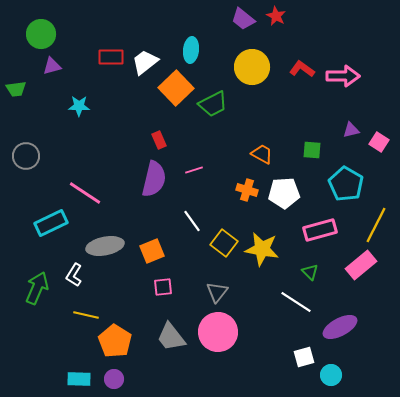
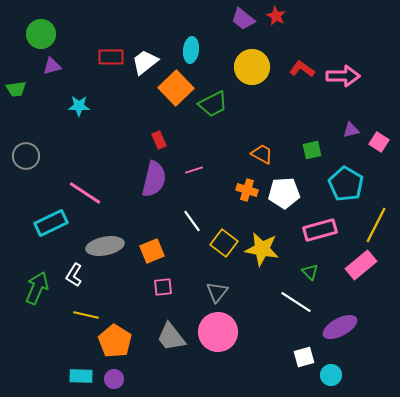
green square at (312, 150): rotated 18 degrees counterclockwise
cyan rectangle at (79, 379): moved 2 px right, 3 px up
